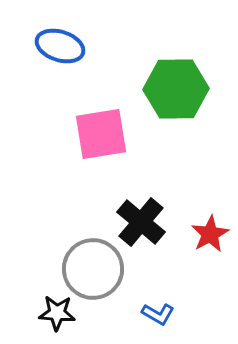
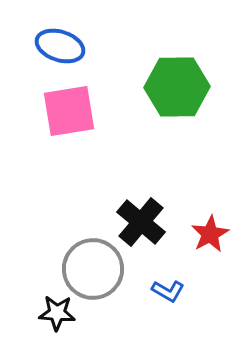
green hexagon: moved 1 px right, 2 px up
pink square: moved 32 px left, 23 px up
blue L-shape: moved 10 px right, 23 px up
